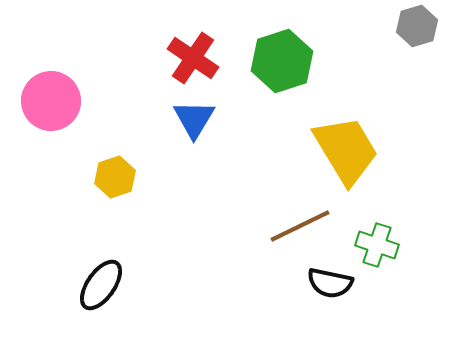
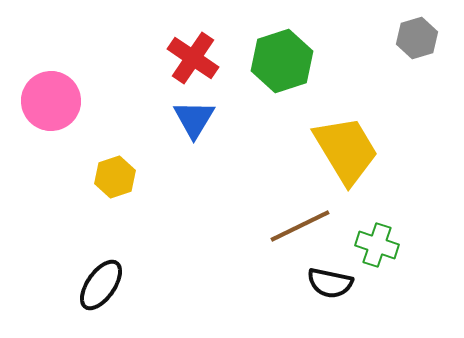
gray hexagon: moved 12 px down
